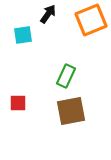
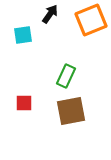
black arrow: moved 2 px right
red square: moved 6 px right
